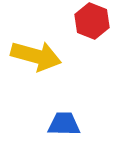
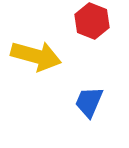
blue trapezoid: moved 25 px right, 22 px up; rotated 68 degrees counterclockwise
